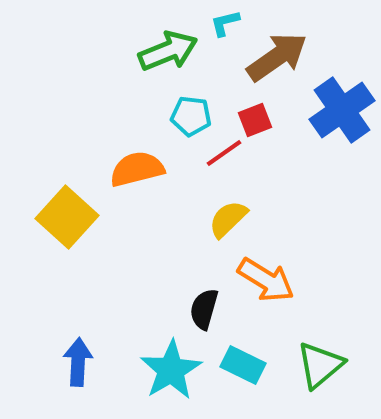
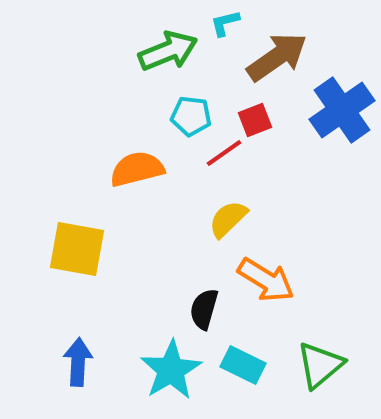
yellow square: moved 10 px right, 32 px down; rotated 32 degrees counterclockwise
